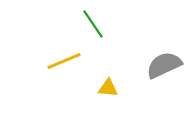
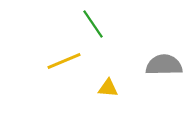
gray semicircle: rotated 24 degrees clockwise
